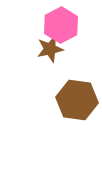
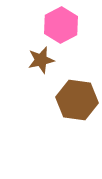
brown star: moved 9 px left, 11 px down
